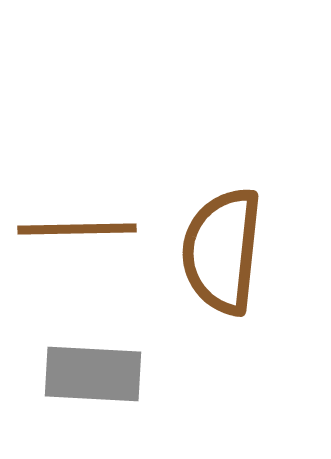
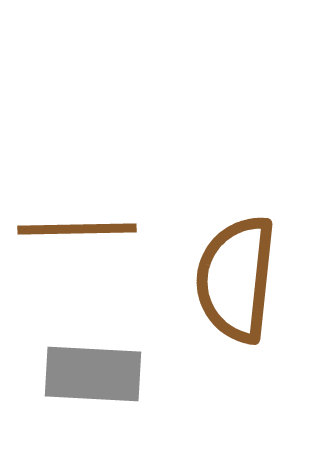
brown semicircle: moved 14 px right, 28 px down
